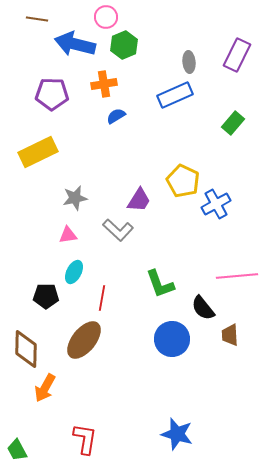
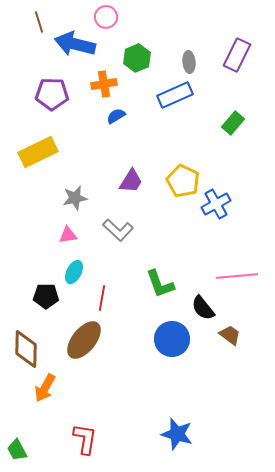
brown line: moved 2 px right, 3 px down; rotated 65 degrees clockwise
green hexagon: moved 13 px right, 13 px down
purple trapezoid: moved 8 px left, 19 px up
brown trapezoid: rotated 130 degrees clockwise
